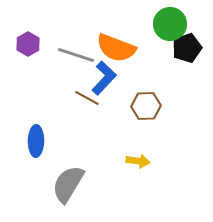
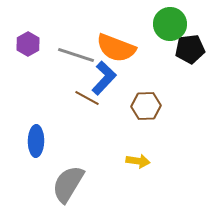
black pentagon: moved 3 px right, 1 px down; rotated 12 degrees clockwise
